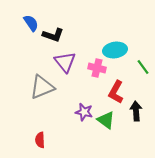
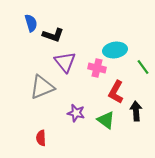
blue semicircle: rotated 18 degrees clockwise
purple star: moved 8 px left, 1 px down
red semicircle: moved 1 px right, 2 px up
